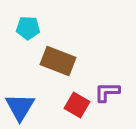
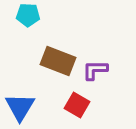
cyan pentagon: moved 13 px up
purple L-shape: moved 12 px left, 22 px up
